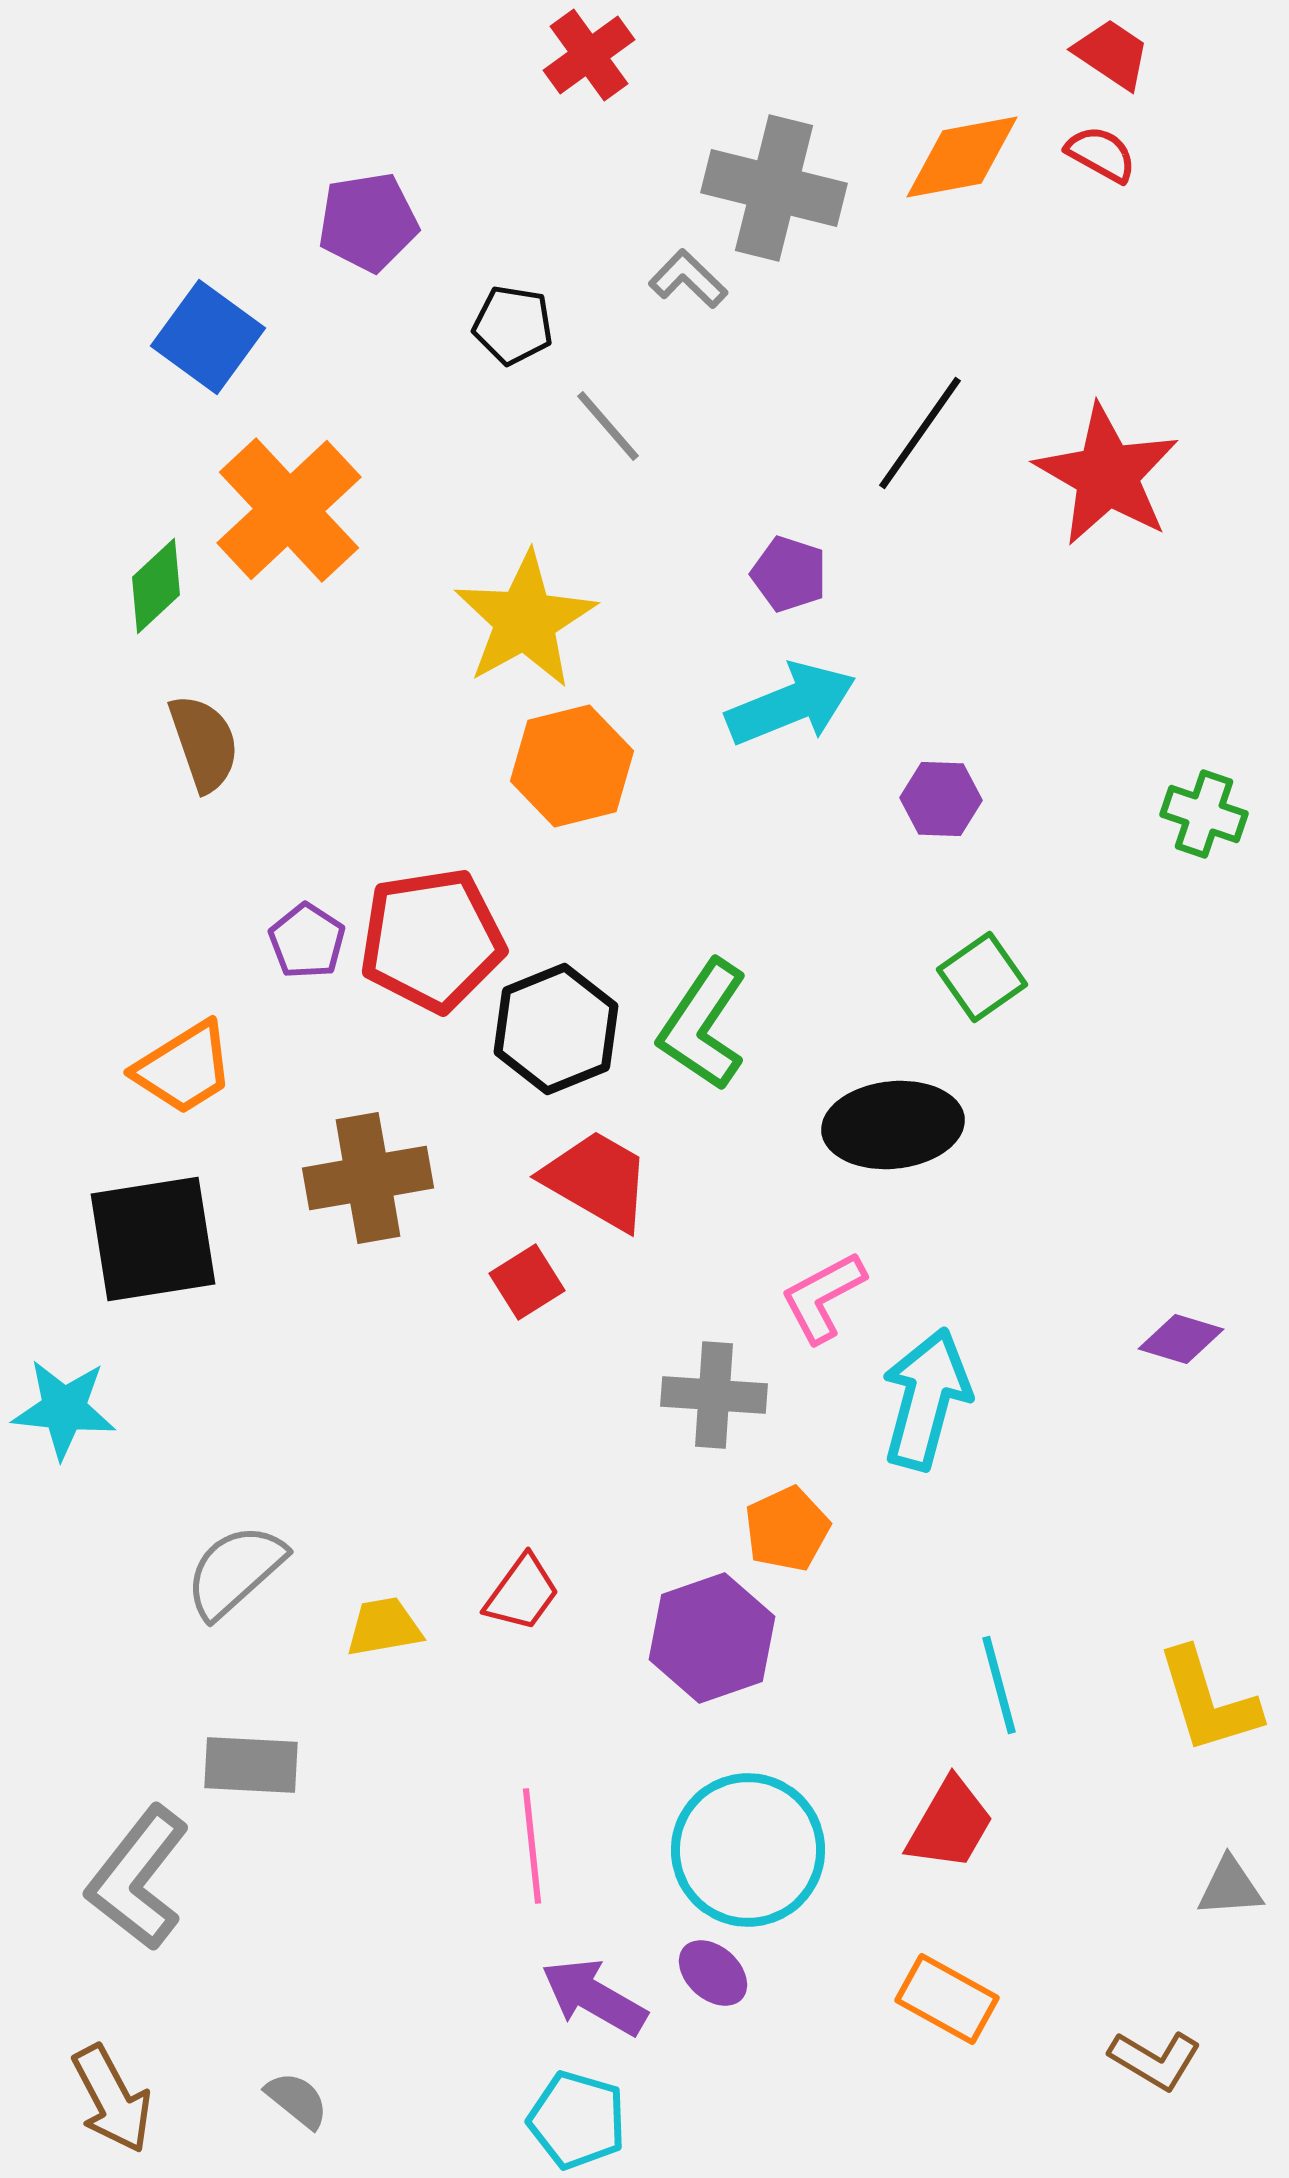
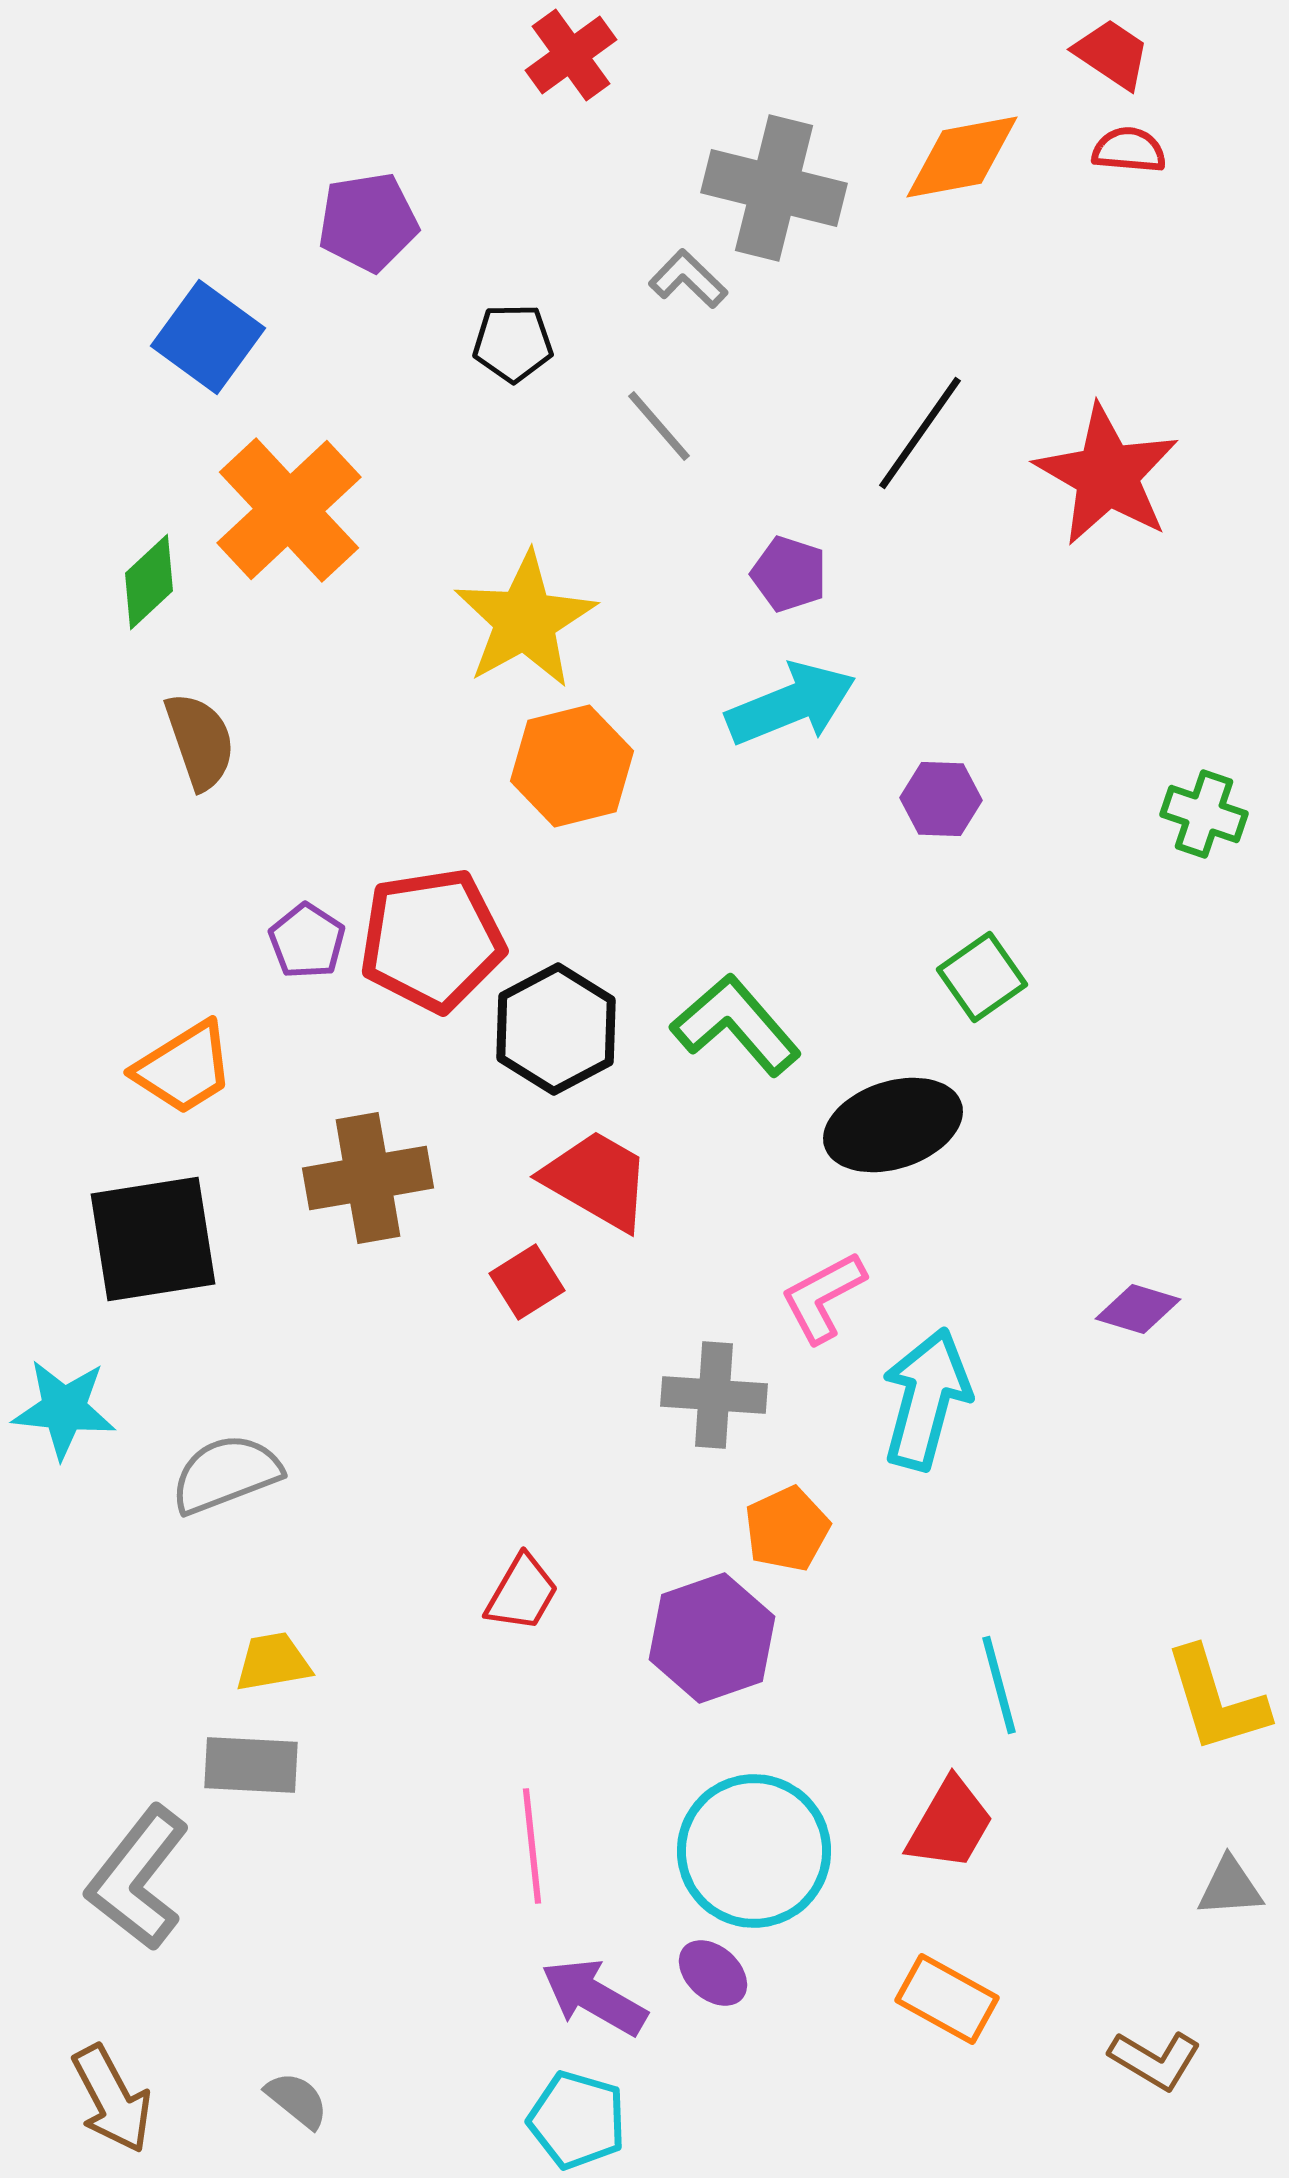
red cross at (589, 55): moved 18 px left
red semicircle at (1101, 154): moved 28 px right, 4 px up; rotated 24 degrees counterclockwise
black pentagon at (513, 325): moved 18 px down; rotated 10 degrees counterclockwise
gray line at (608, 426): moved 51 px right
green diamond at (156, 586): moved 7 px left, 4 px up
brown semicircle at (204, 743): moved 4 px left, 2 px up
green L-shape at (703, 1025): moved 33 px right; rotated 105 degrees clockwise
black hexagon at (556, 1029): rotated 6 degrees counterclockwise
black ellipse at (893, 1125): rotated 12 degrees counterclockwise
purple diamond at (1181, 1339): moved 43 px left, 30 px up
gray semicircle at (235, 1571): moved 9 px left, 97 px up; rotated 21 degrees clockwise
red trapezoid at (522, 1593): rotated 6 degrees counterclockwise
yellow trapezoid at (384, 1627): moved 111 px left, 35 px down
yellow L-shape at (1208, 1701): moved 8 px right, 1 px up
cyan circle at (748, 1850): moved 6 px right, 1 px down
